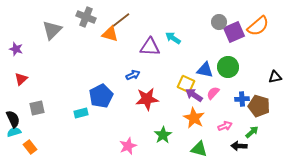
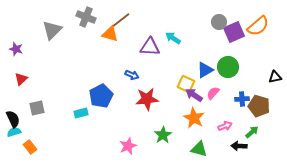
blue triangle: rotated 42 degrees counterclockwise
blue arrow: moved 1 px left; rotated 48 degrees clockwise
